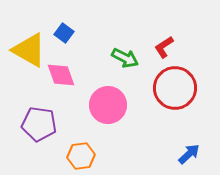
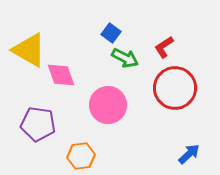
blue square: moved 47 px right
purple pentagon: moved 1 px left
